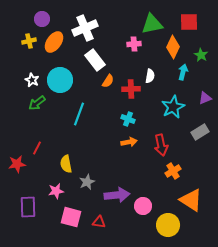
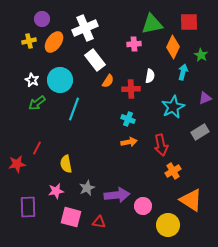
cyan line: moved 5 px left, 5 px up
gray star: moved 6 px down
